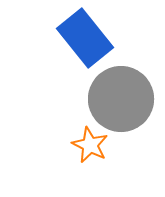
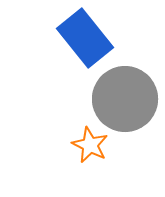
gray circle: moved 4 px right
